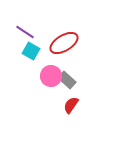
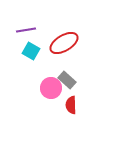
purple line: moved 1 px right, 2 px up; rotated 42 degrees counterclockwise
pink circle: moved 12 px down
red semicircle: rotated 36 degrees counterclockwise
